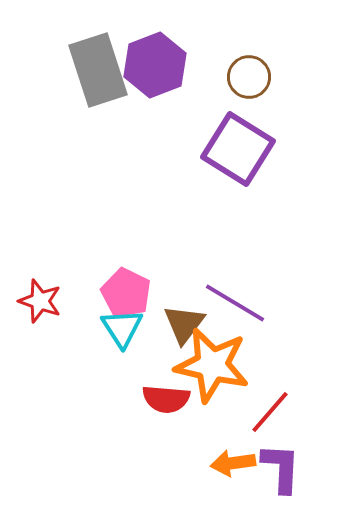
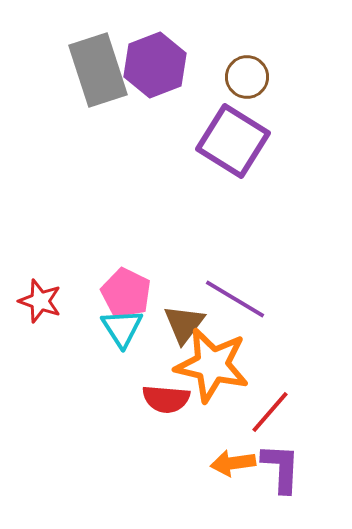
brown circle: moved 2 px left
purple square: moved 5 px left, 8 px up
purple line: moved 4 px up
